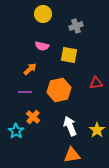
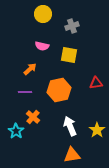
gray cross: moved 4 px left
